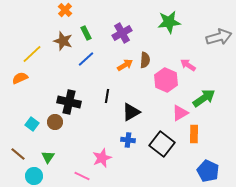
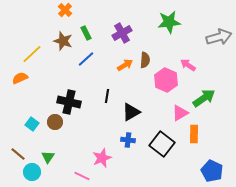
blue pentagon: moved 4 px right
cyan circle: moved 2 px left, 4 px up
